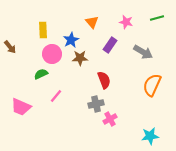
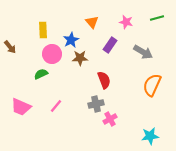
pink line: moved 10 px down
